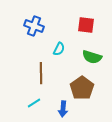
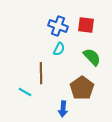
blue cross: moved 24 px right
green semicircle: rotated 150 degrees counterclockwise
cyan line: moved 9 px left, 11 px up; rotated 64 degrees clockwise
